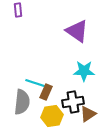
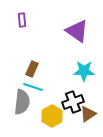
purple rectangle: moved 4 px right, 10 px down
cyan line: moved 2 px left, 4 px down
brown rectangle: moved 14 px left, 23 px up
black cross: rotated 10 degrees counterclockwise
yellow hexagon: rotated 20 degrees counterclockwise
